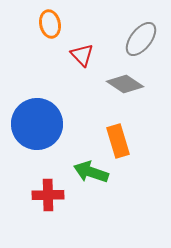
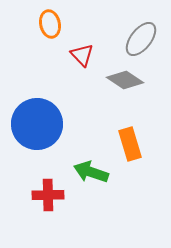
gray diamond: moved 4 px up
orange rectangle: moved 12 px right, 3 px down
